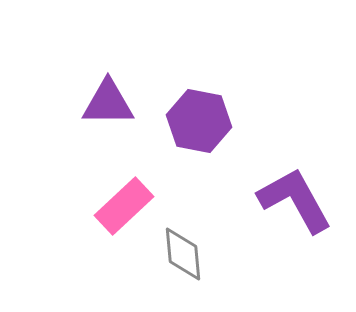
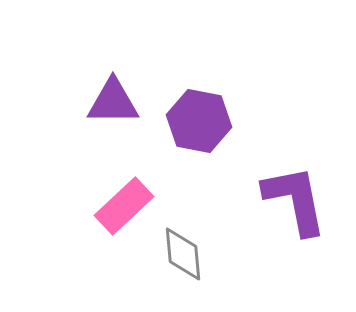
purple triangle: moved 5 px right, 1 px up
purple L-shape: rotated 18 degrees clockwise
